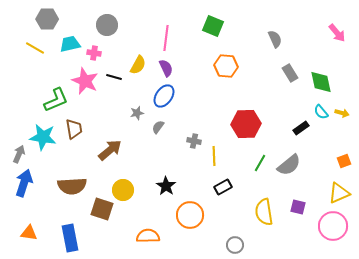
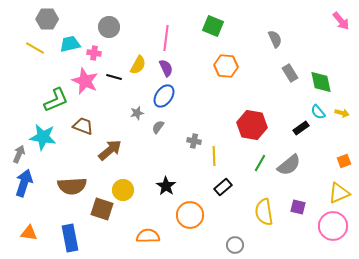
gray circle at (107, 25): moved 2 px right, 2 px down
pink arrow at (337, 33): moved 4 px right, 12 px up
cyan semicircle at (321, 112): moved 3 px left
red hexagon at (246, 124): moved 6 px right, 1 px down; rotated 12 degrees clockwise
brown trapezoid at (74, 129): moved 9 px right, 3 px up; rotated 60 degrees counterclockwise
black rectangle at (223, 187): rotated 12 degrees counterclockwise
